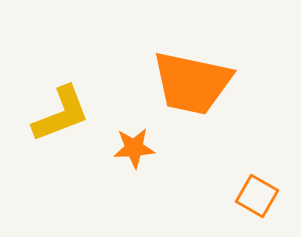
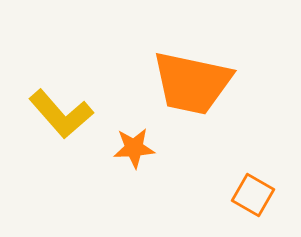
yellow L-shape: rotated 70 degrees clockwise
orange square: moved 4 px left, 1 px up
